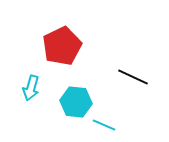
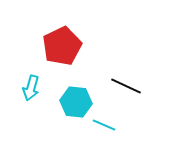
black line: moved 7 px left, 9 px down
